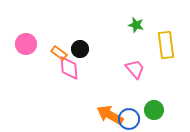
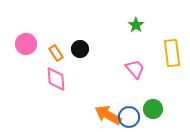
green star: rotated 21 degrees clockwise
yellow rectangle: moved 6 px right, 8 px down
orange rectangle: moved 3 px left; rotated 21 degrees clockwise
pink diamond: moved 13 px left, 11 px down
green circle: moved 1 px left, 1 px up
orange arrow: moved 2 px left
blue circle: moved 2 px up
